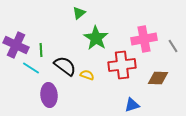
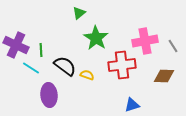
pink cross: moved 1 px right, 2 px down
brown diamond: moved 6 px right, 2 px up
